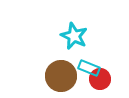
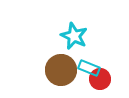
brown circle: moved 6 px up
